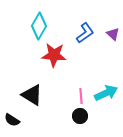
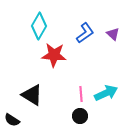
pink line: moved 2 px up
